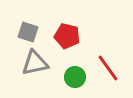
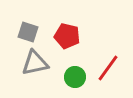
red line: rotated 72 degrees clockwise
